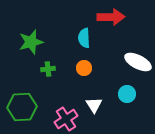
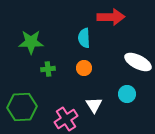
green star: rotated 15 degrees clockwise
